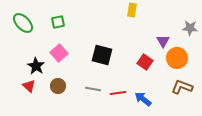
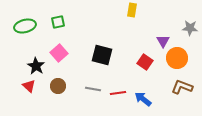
green ellipse: moved 2 px right, 3 px down; rotated 60 degrees counterclockwise
